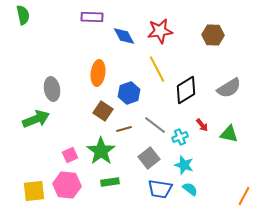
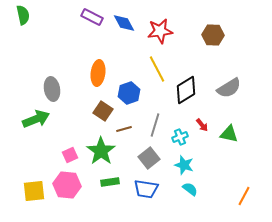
purple rectangle: rotated 25 degrees clockwise
blue diamond: moved 13 px up
gray line: rotated 70 degrees clockwise
blue trapezoid: moved 14 px left
